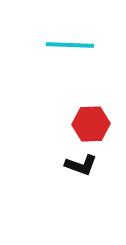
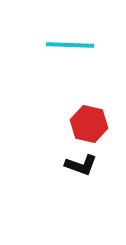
red hexagon: moved 2 px left; rotated 15 degrees clockwise
